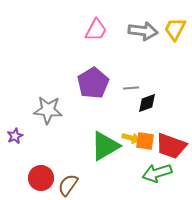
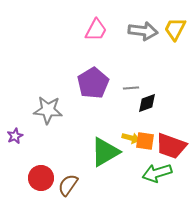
green triangle: moved 6 px down
